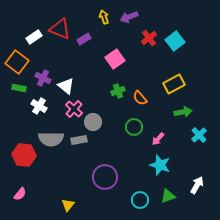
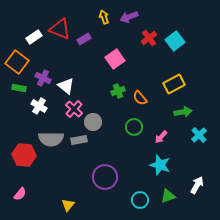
pink arrow: moved 3 px right, 2 px up
